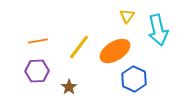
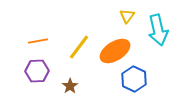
brown star: moved 1 px right, 1 px up
